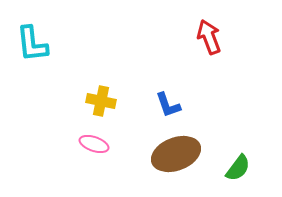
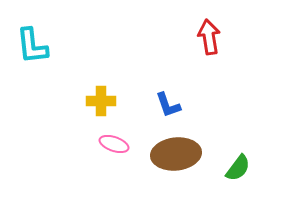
red arrow: rotated 12 degrees clockwise
cyan L-shape: moved 2 px down
yellow cross: rotated 12 degrees counterclockwise
pink ellipse: moved 20 px right
brown ellipse: rotated 15 degrees clockwise
